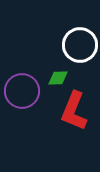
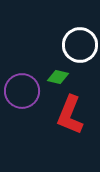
green diamond: moved 1 px up; rotated 15 degrees clockwise
red L-shape: moved 4 px left, 4 px down
